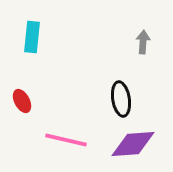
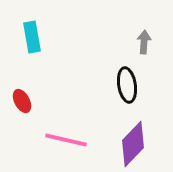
cyan rectangle: rotated 16 degrees counterclockwise
gray arrow: moved 1 px right
black ellipse: moved 6 px right, 14 px up
purple diamond: rotated 42 degrees counterclockwise
